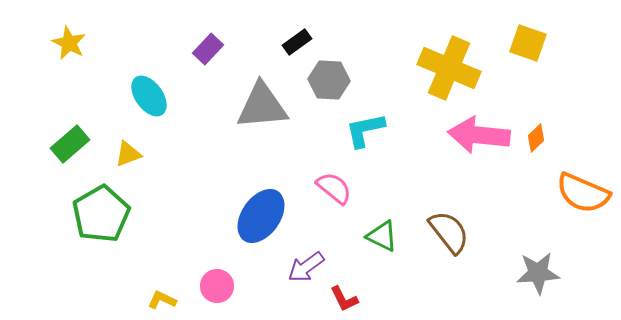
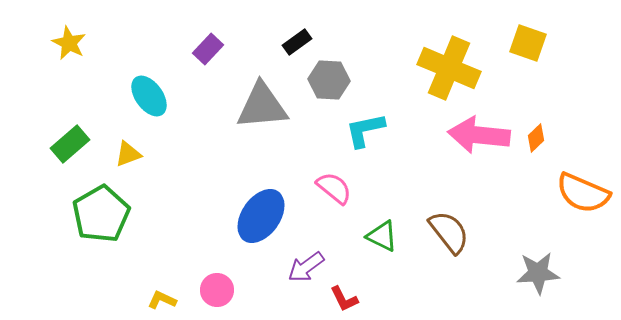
pink circle: moved 4 px down
